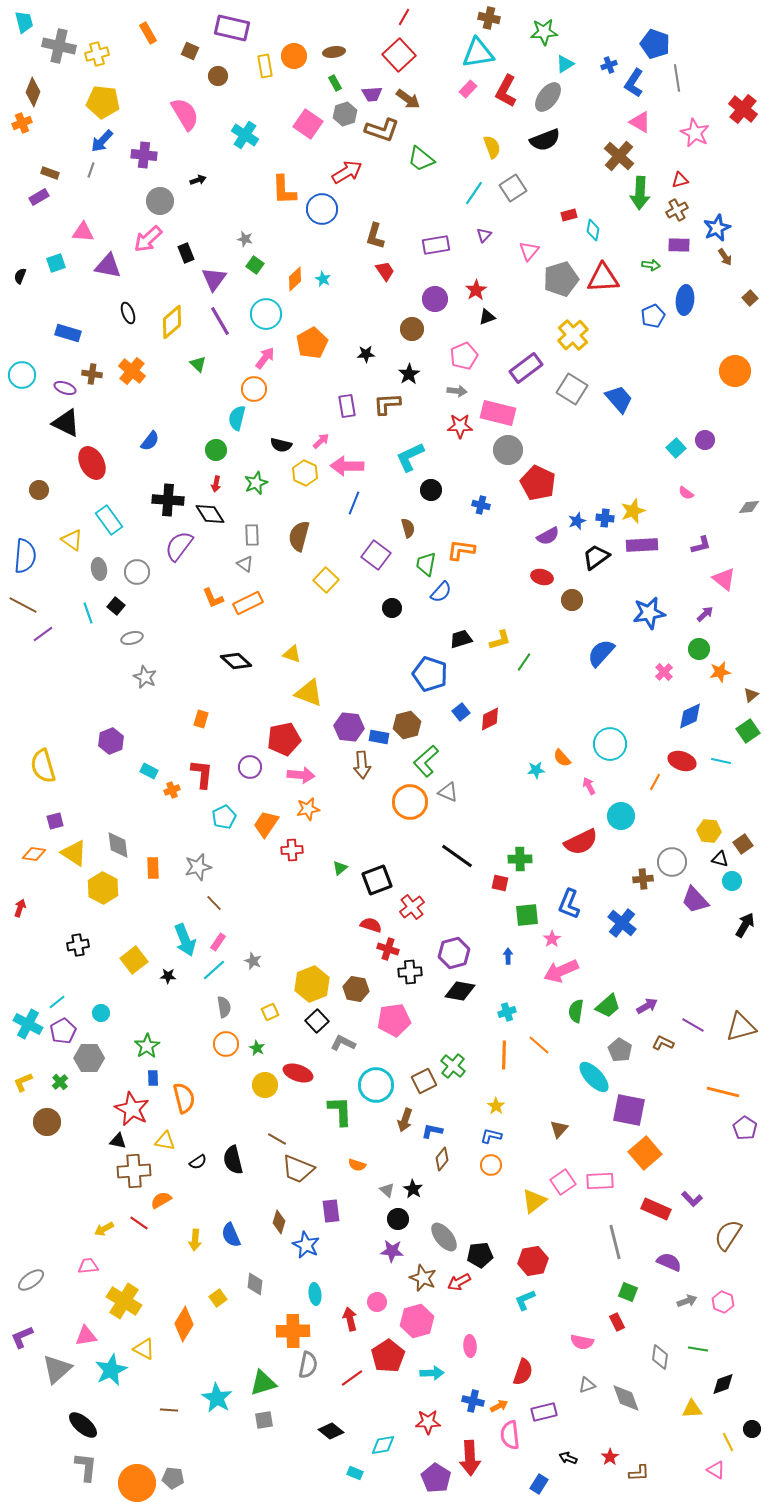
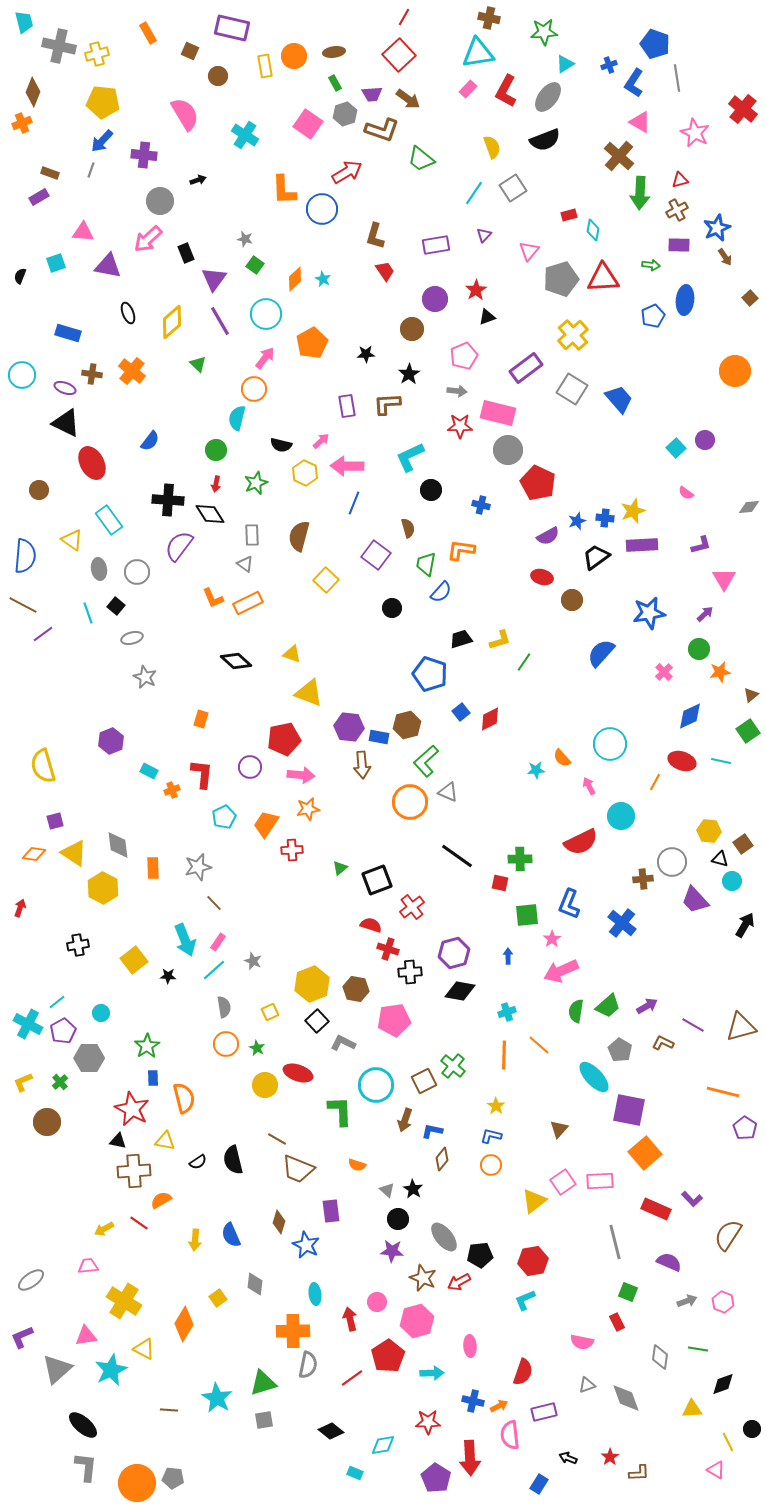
pink triangle at (724, 579): rotated 20 degrees clockwise
